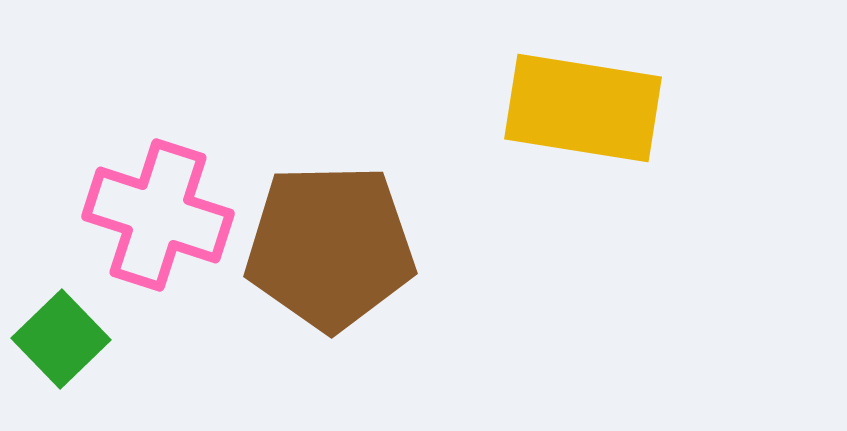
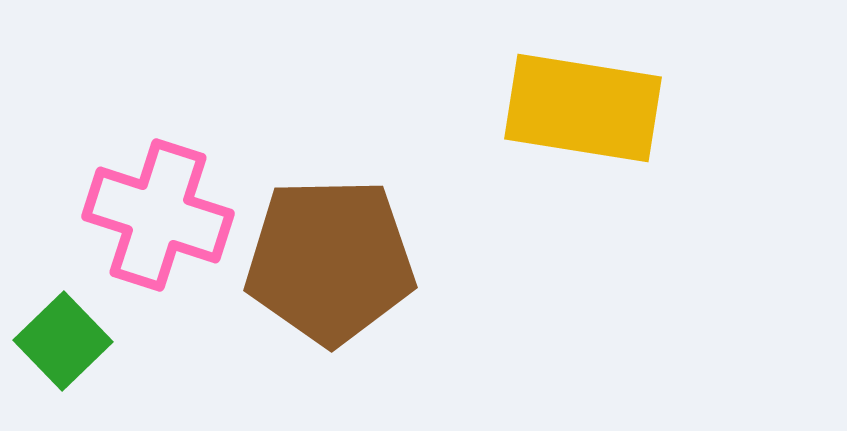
brown pentagon: moved 14 px down
green square: moved 2 px right, 2 px down
